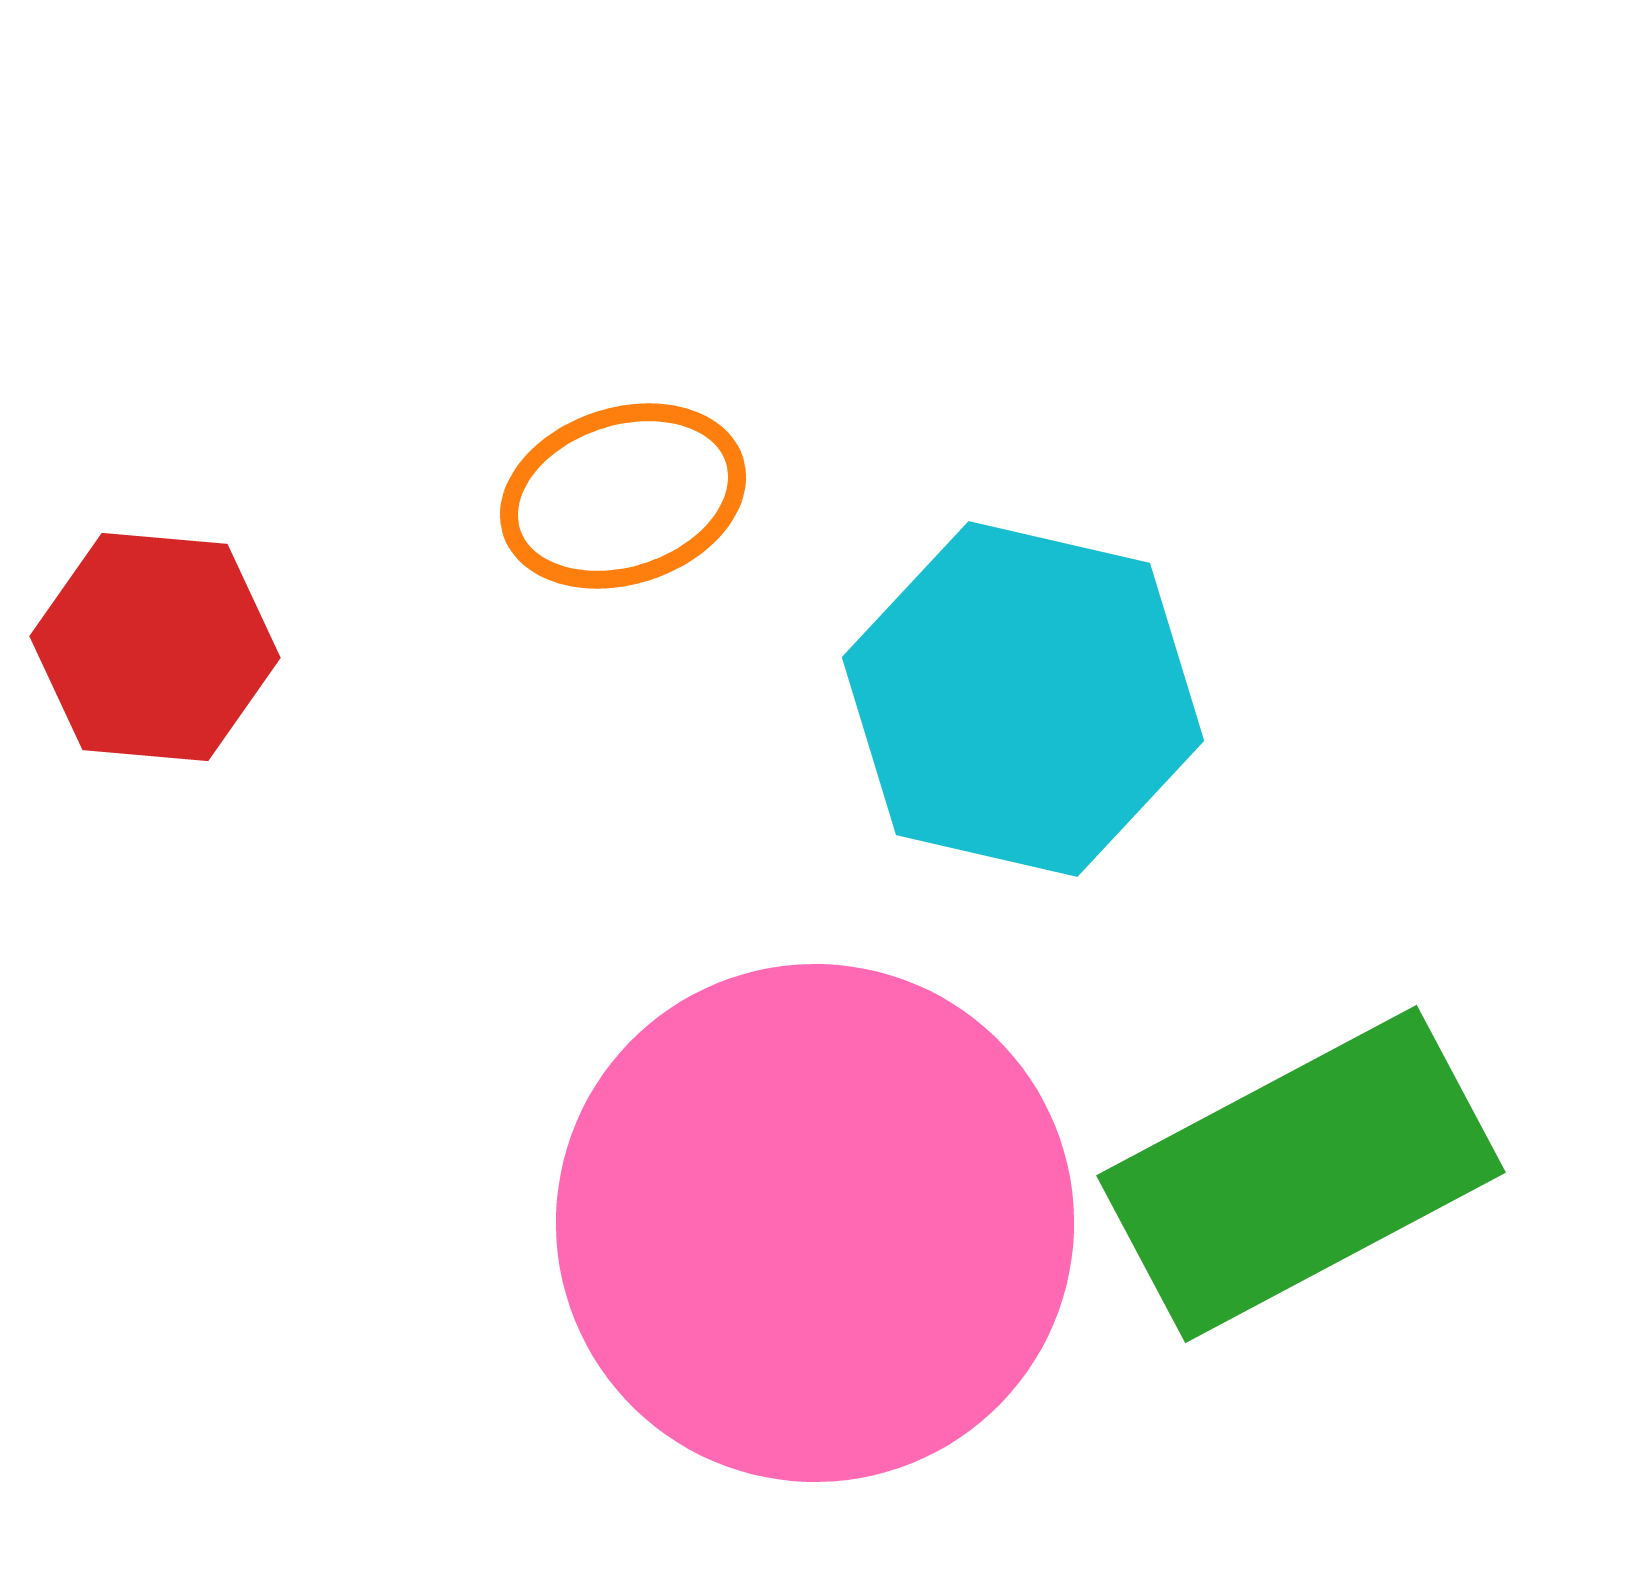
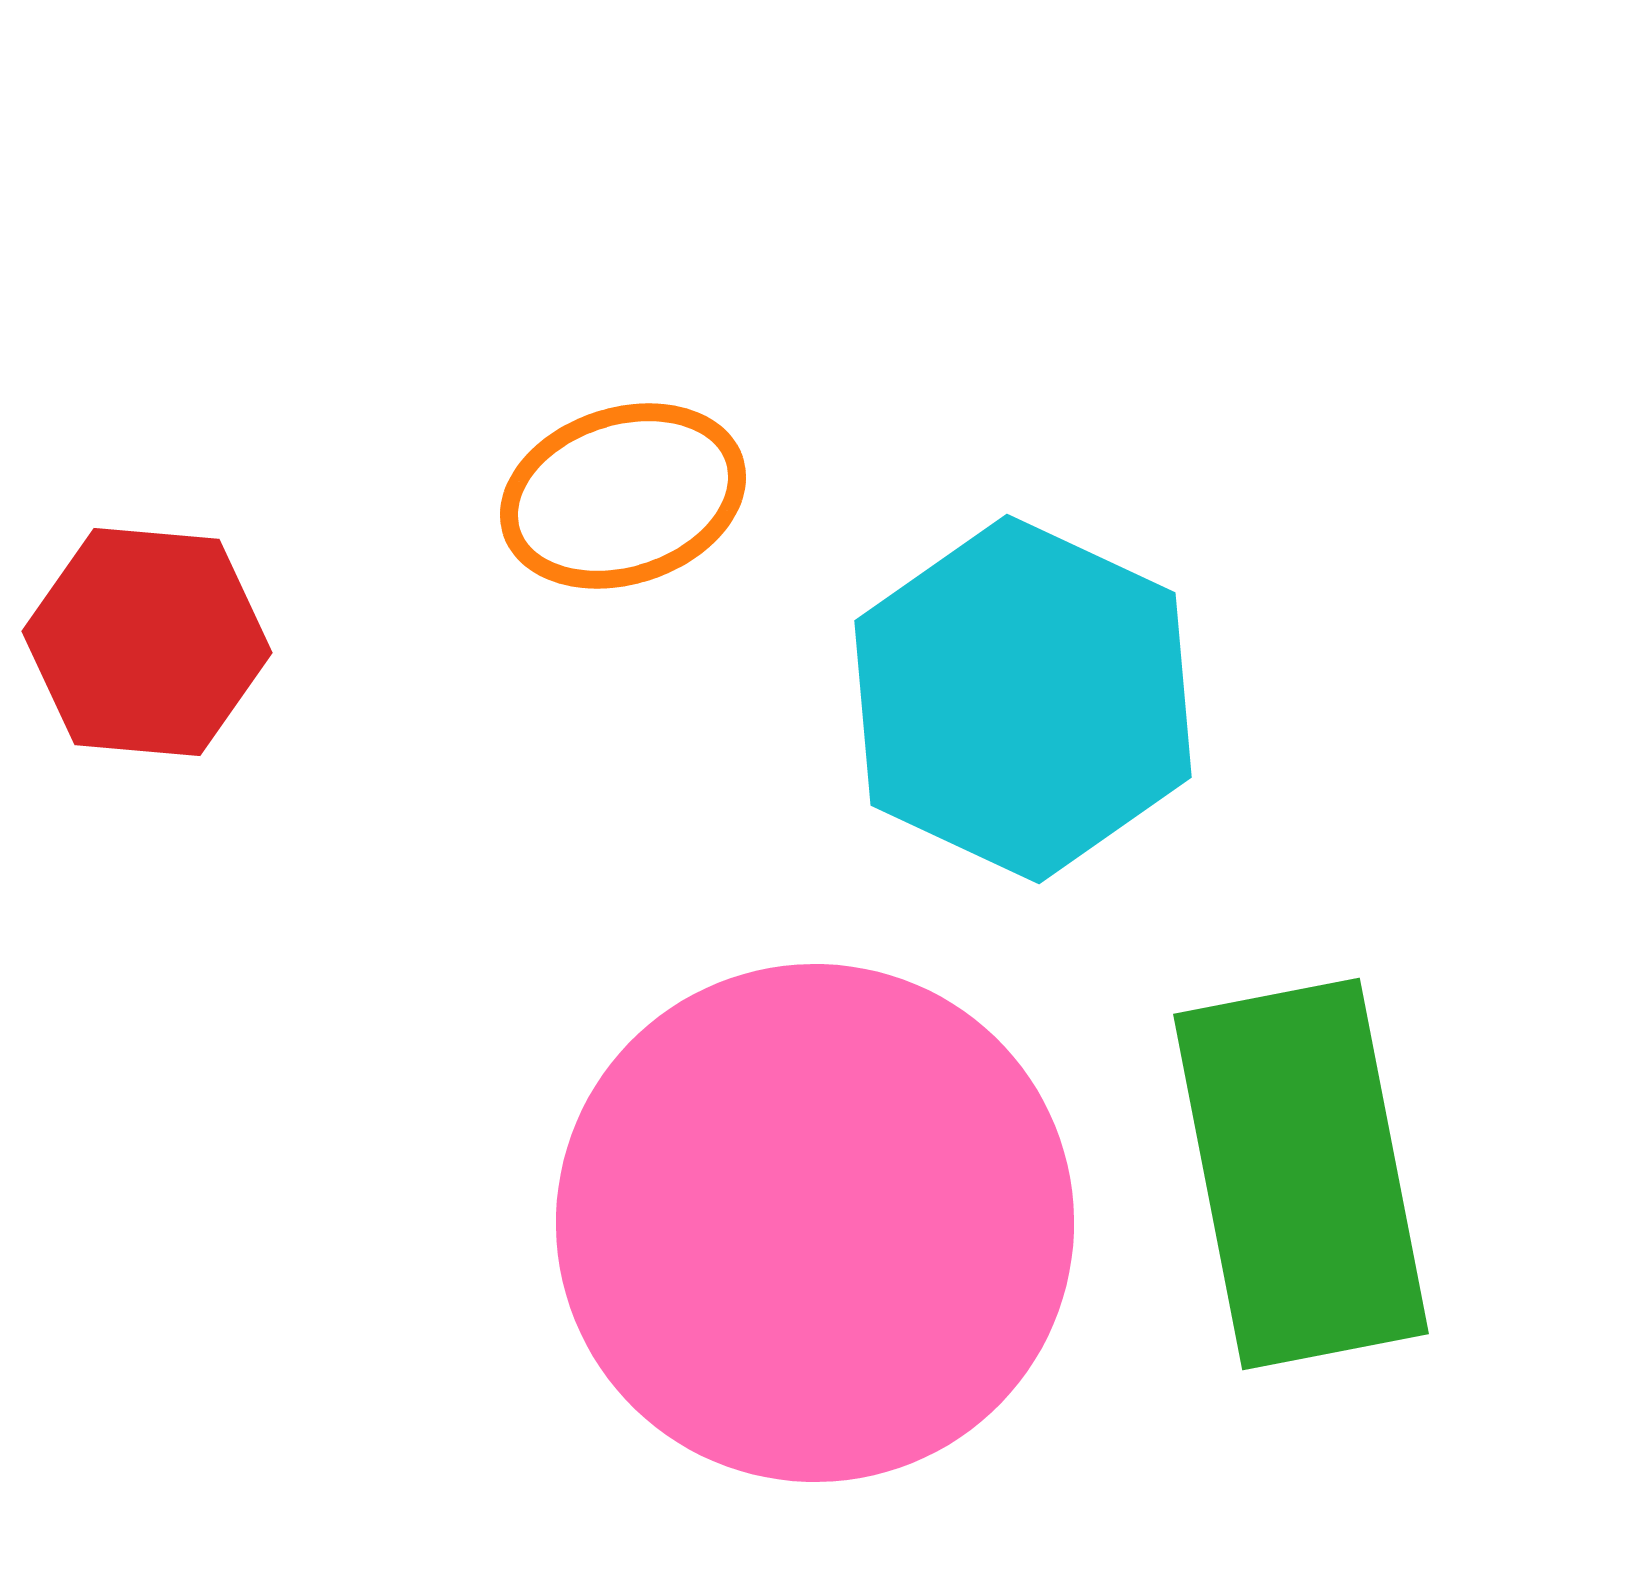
red hexagon: moved 8 px left, 5 px up
cyan hexagon: rotated 12 degrees clockwise
green rectangle: rotated 73 degrees counterclockwise
